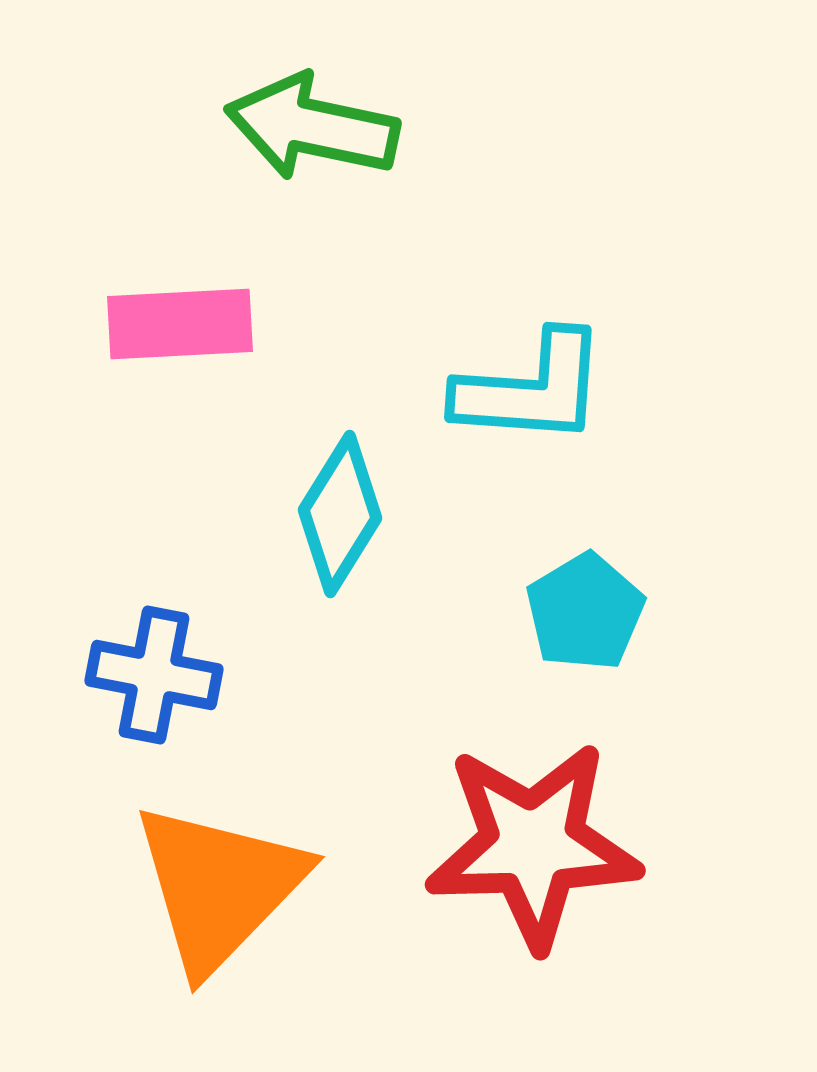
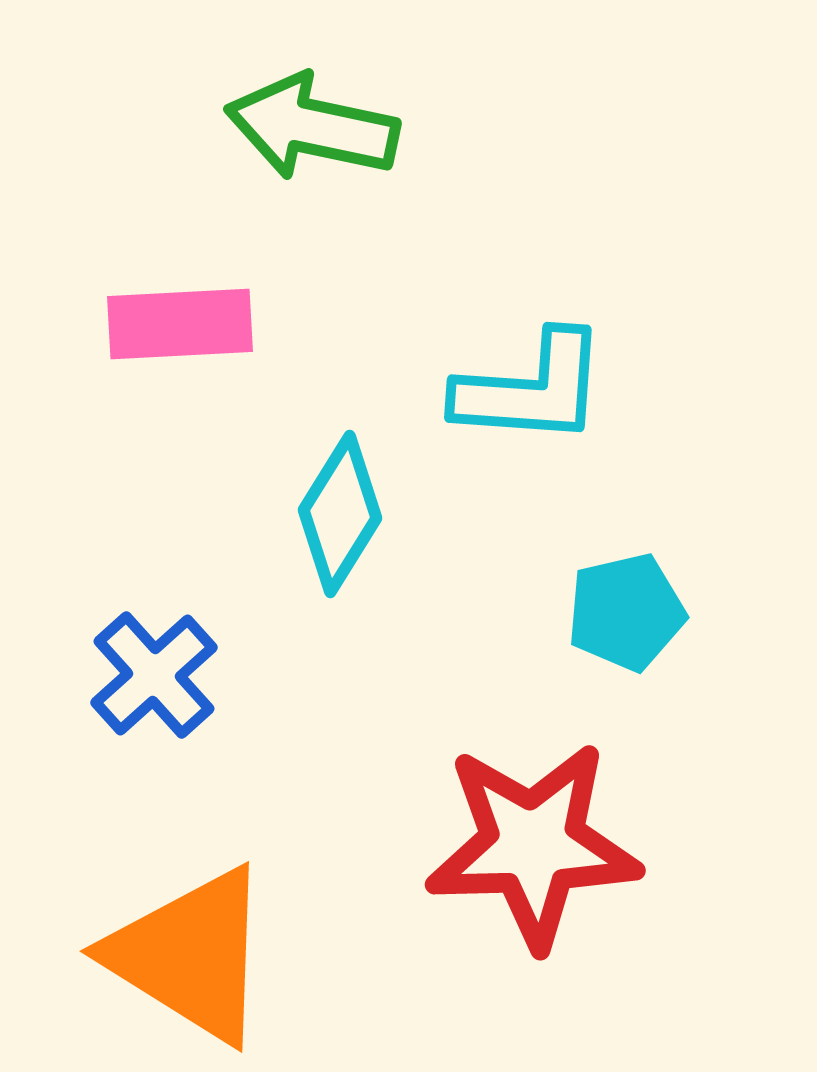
cyan pentagon: moved 41 px right; rotated 18 degrees clockwise
blue cross: rotated 37 degrees clockwise
orange triangle: moved 29 px left, 68 px down; rotated 42 degrees counterclockwise
